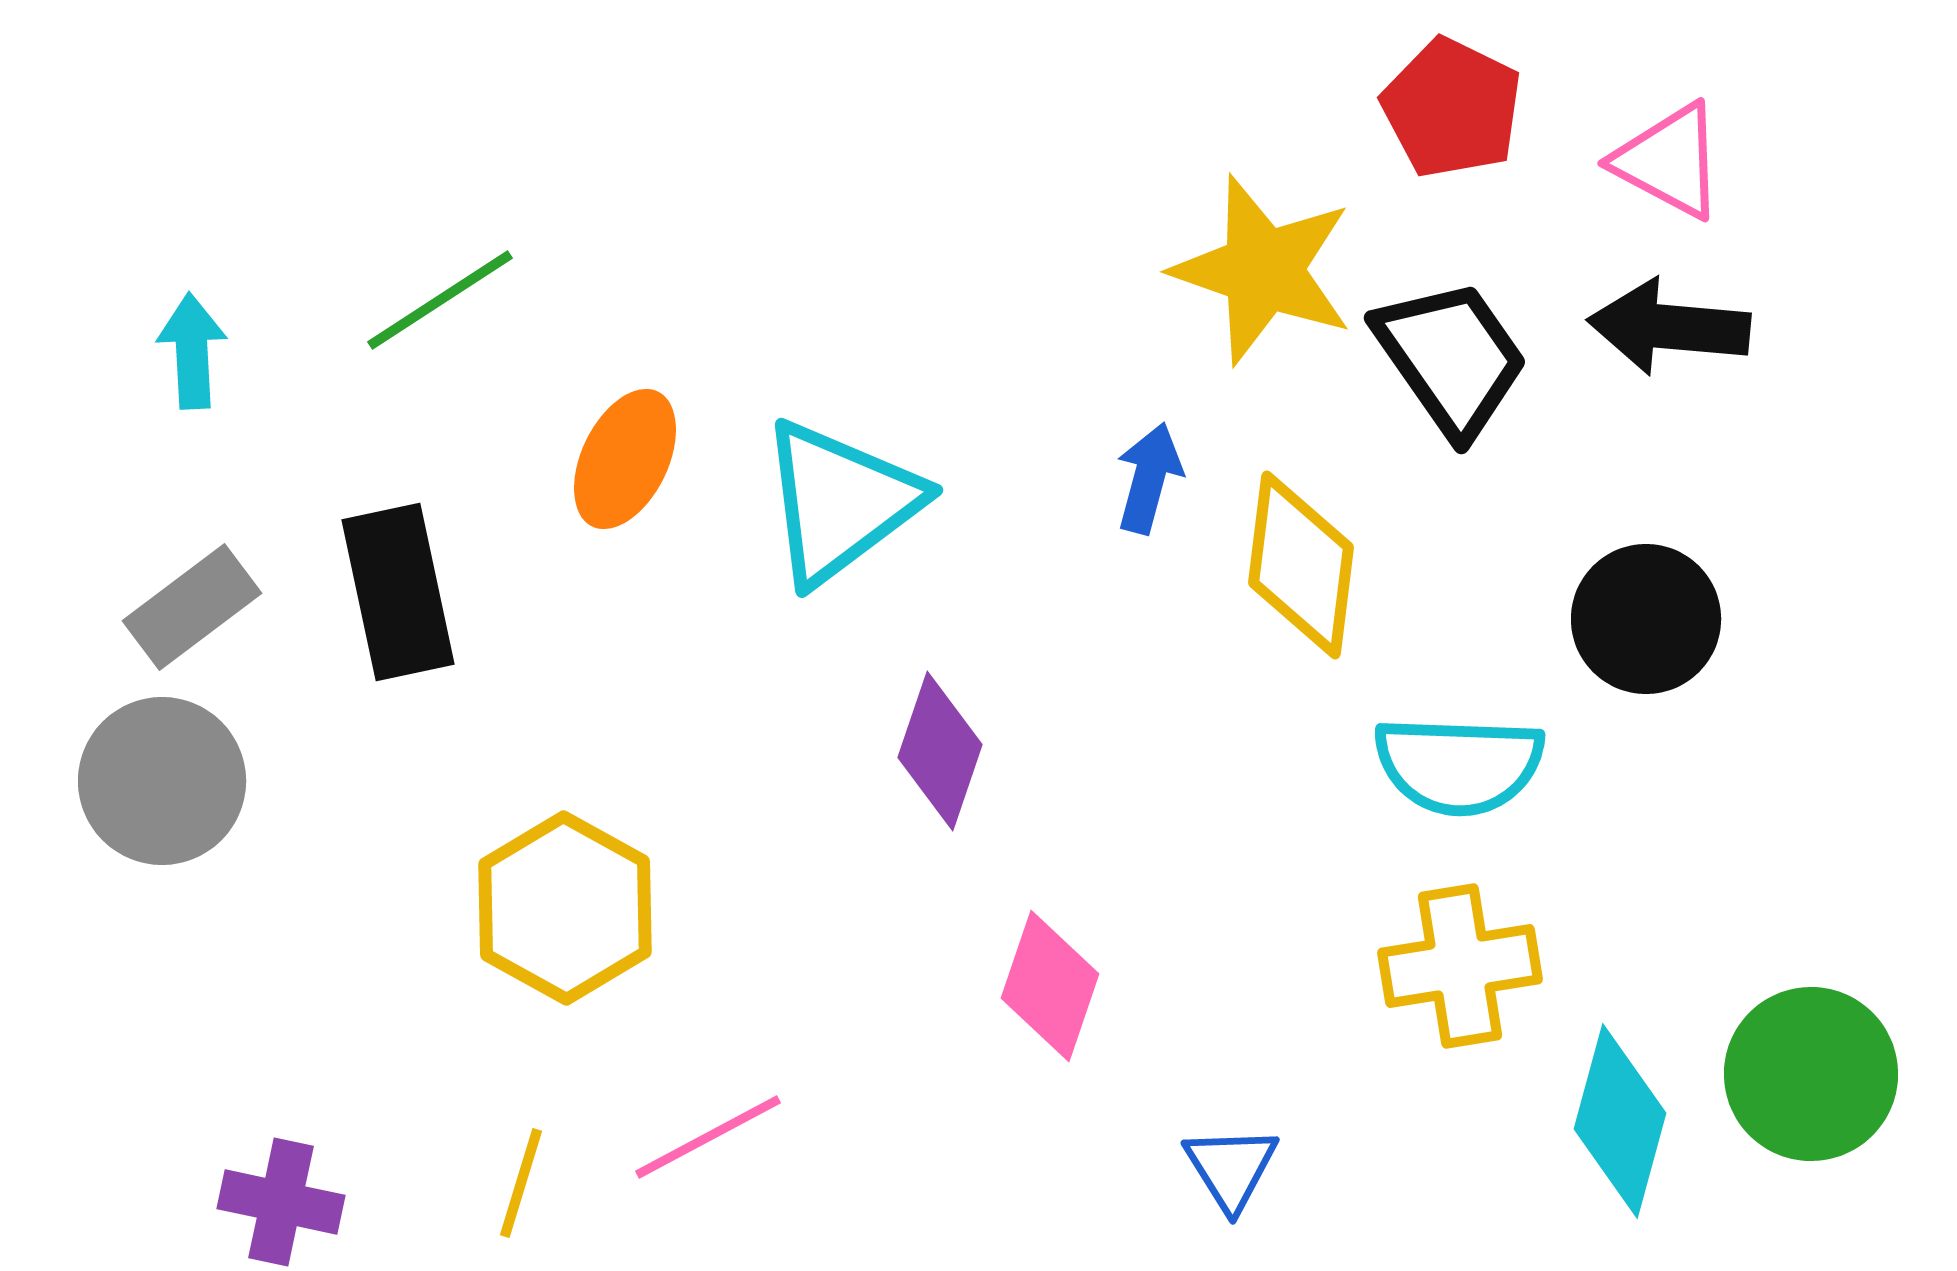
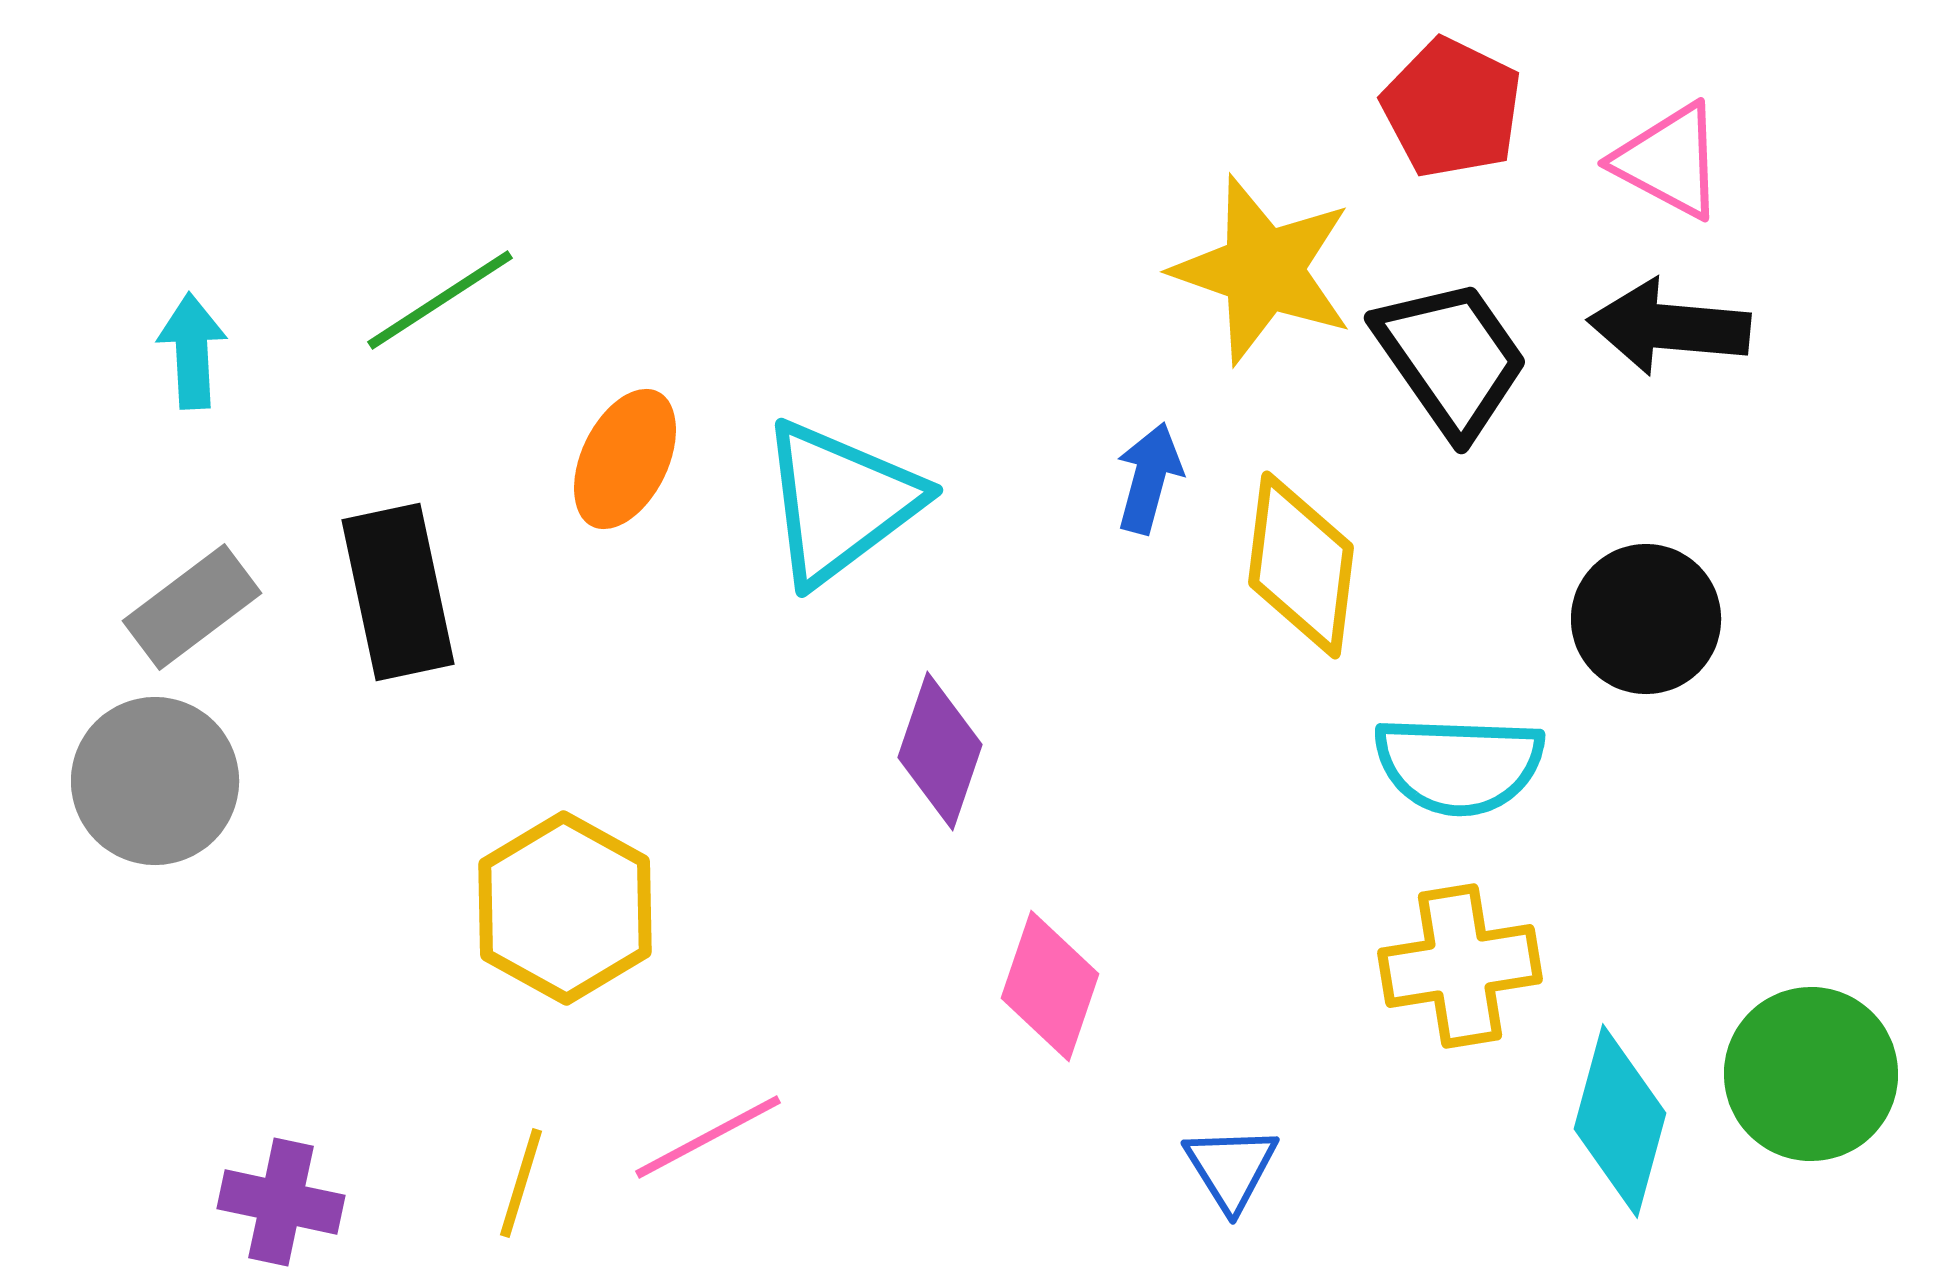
gray circle: moved 7 px left
